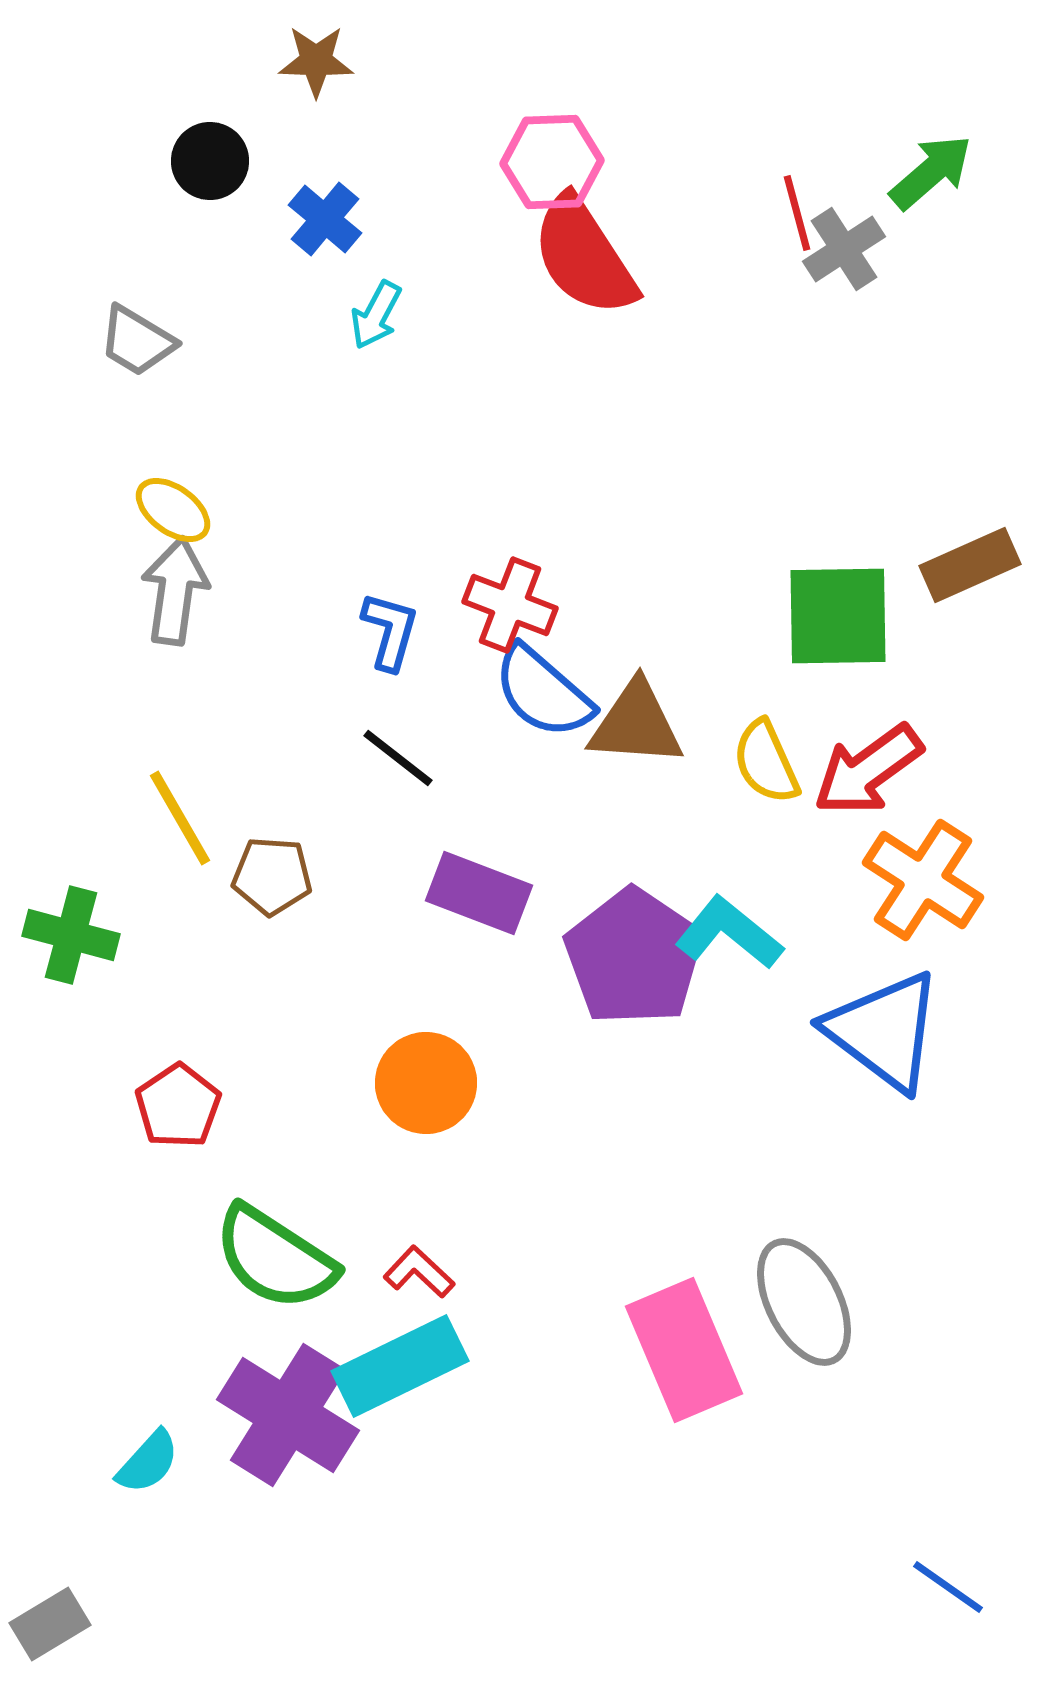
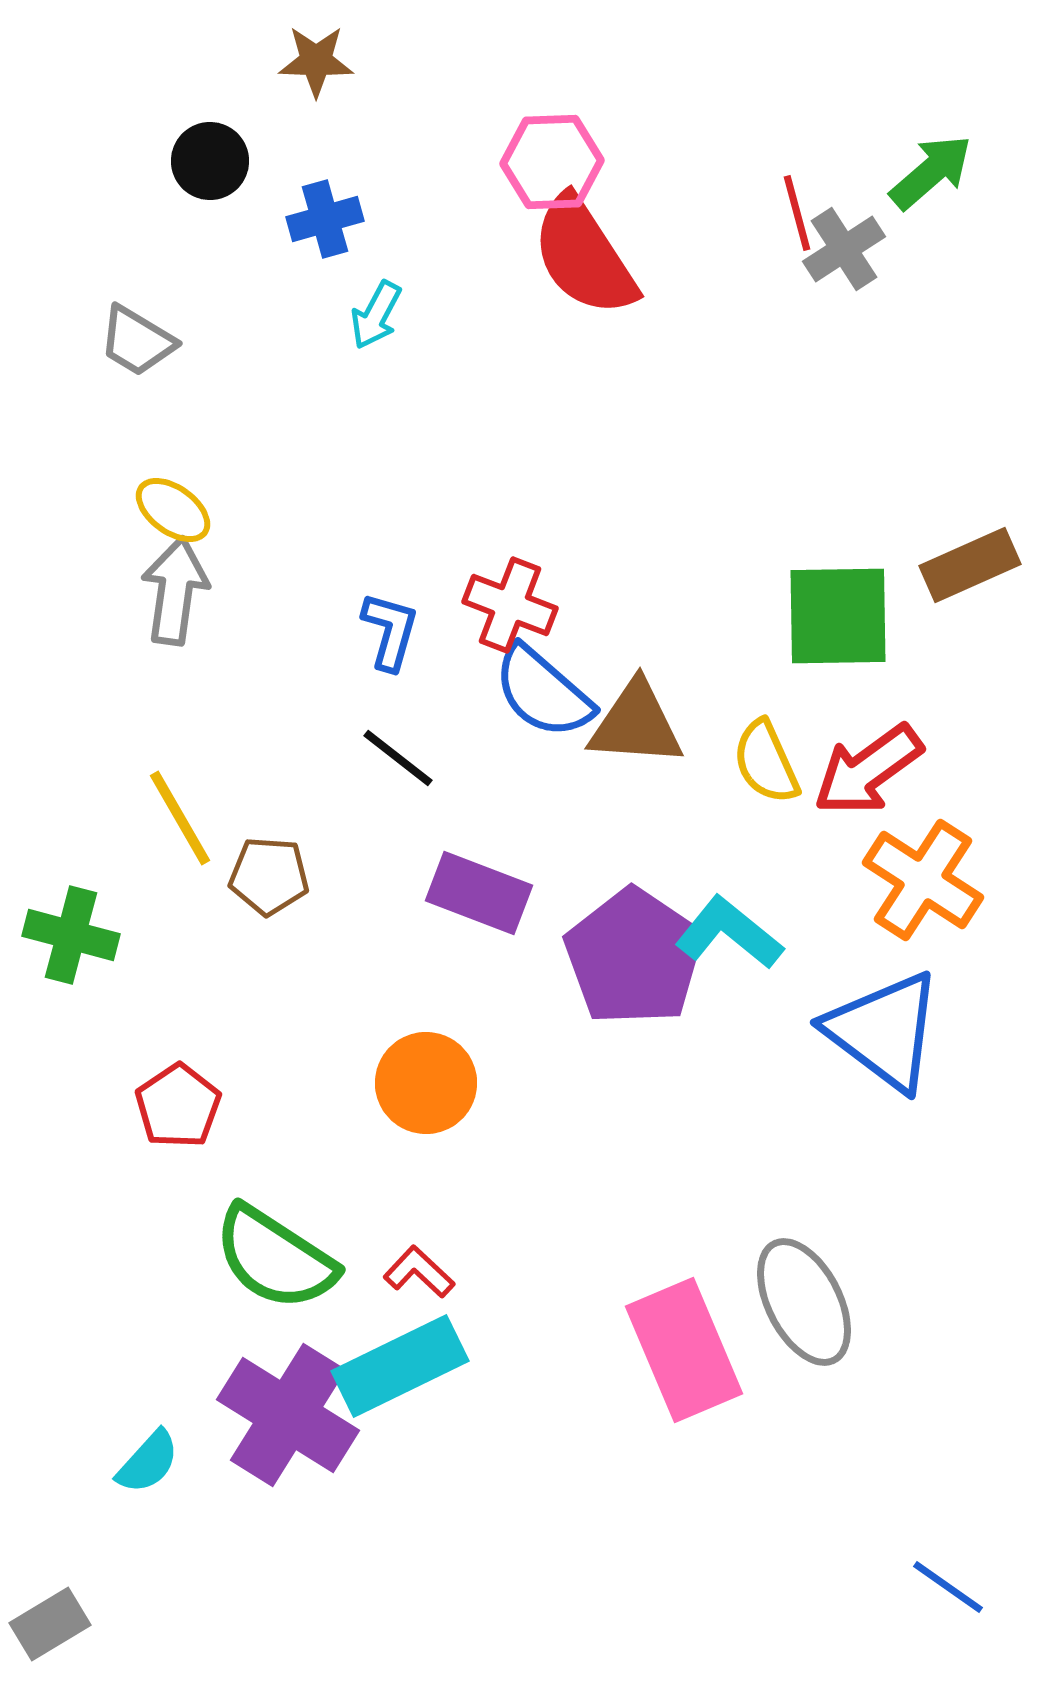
blue cross: rotated 34 degrees clockwise
brown pentagon: moved 3 px left
